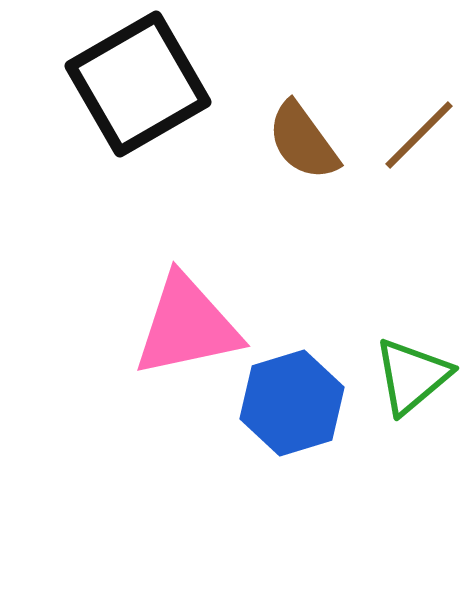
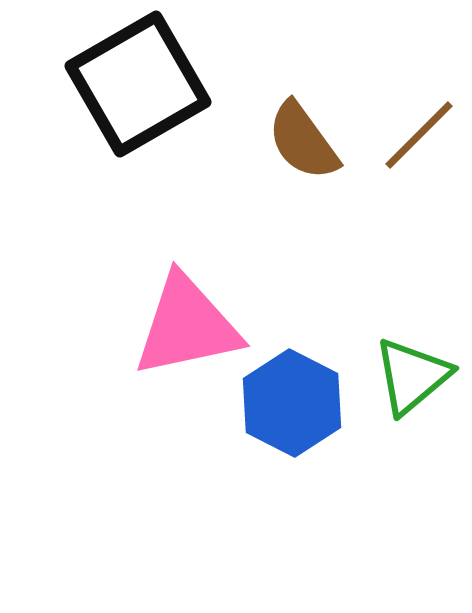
blue hexagon: rotated 16 degrees counterclockwise
